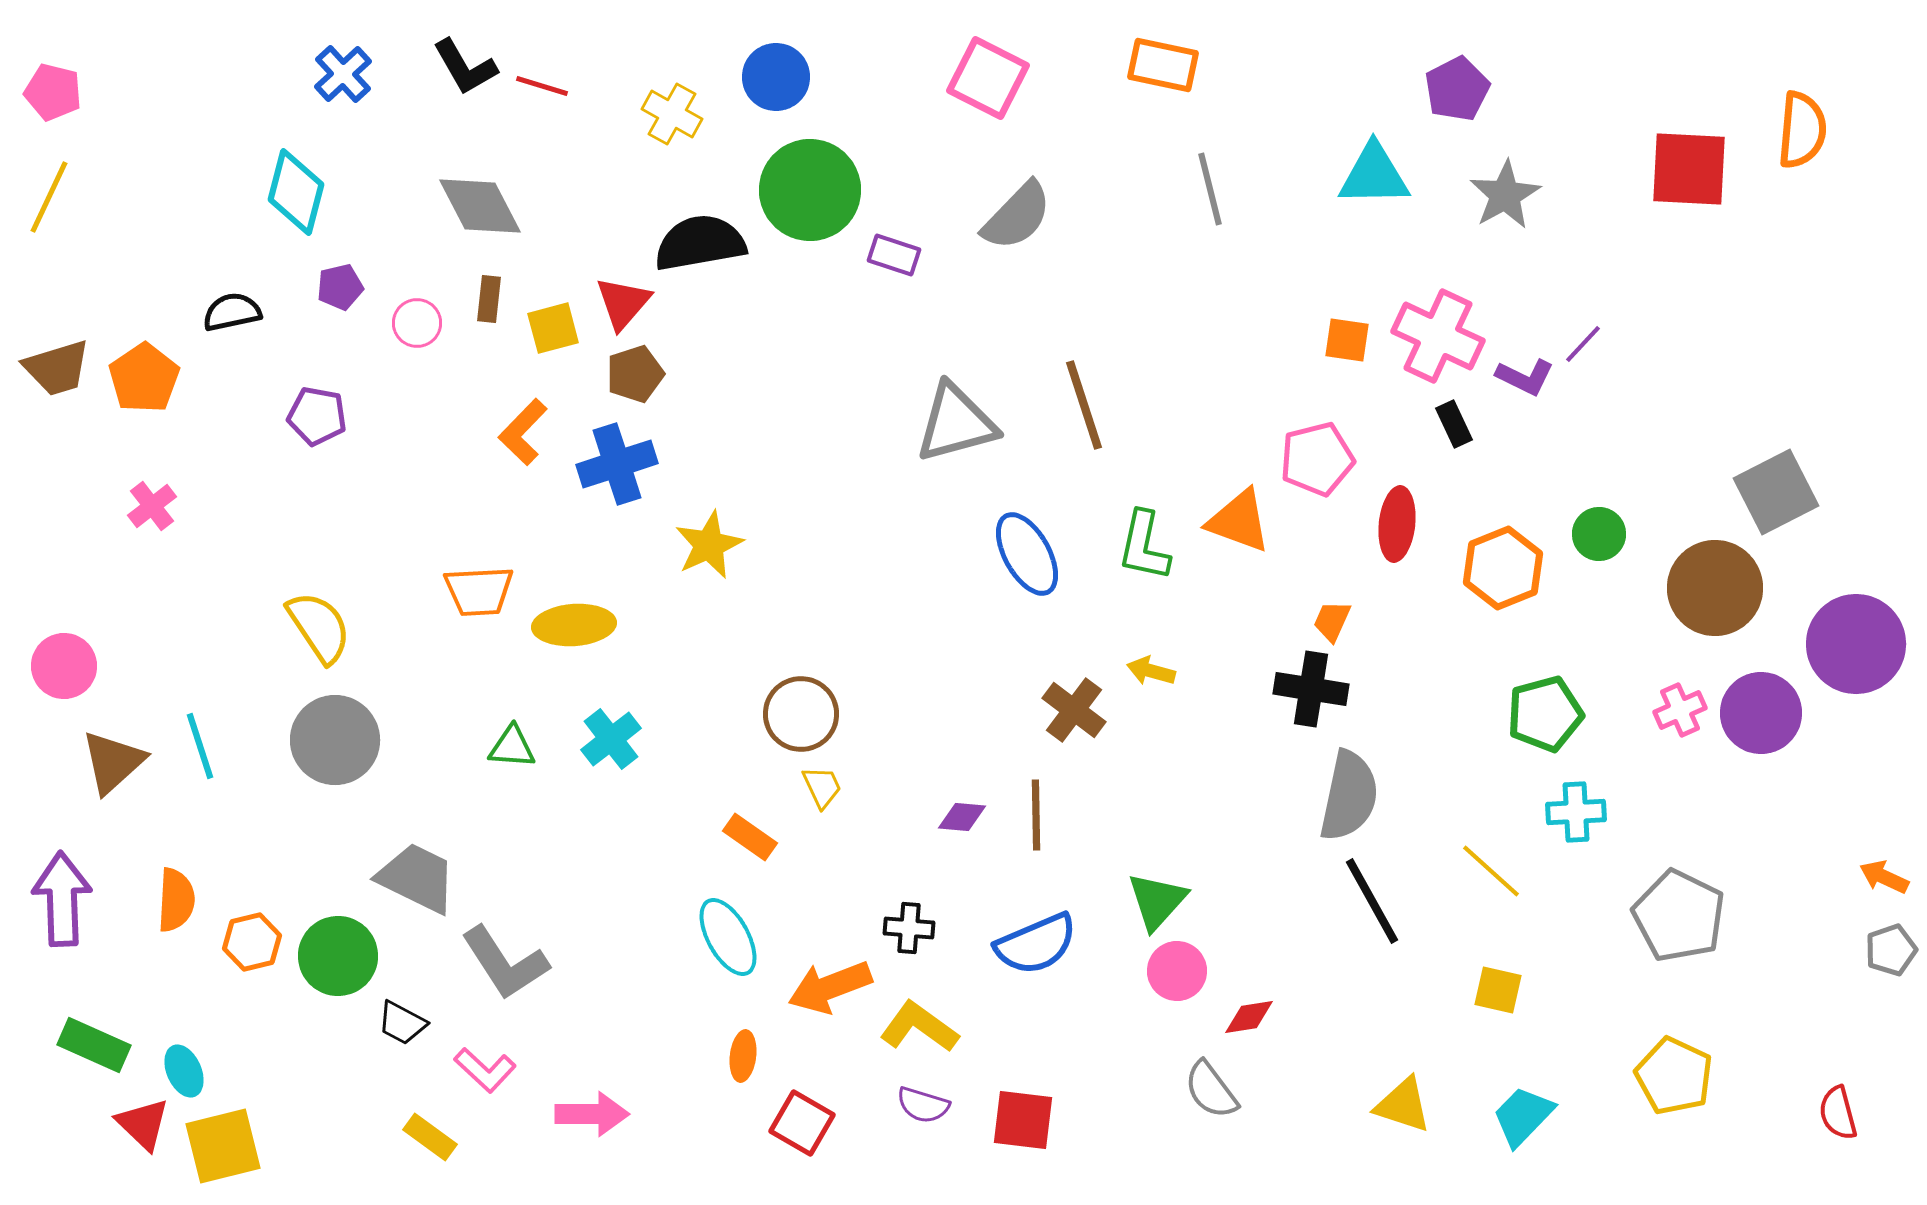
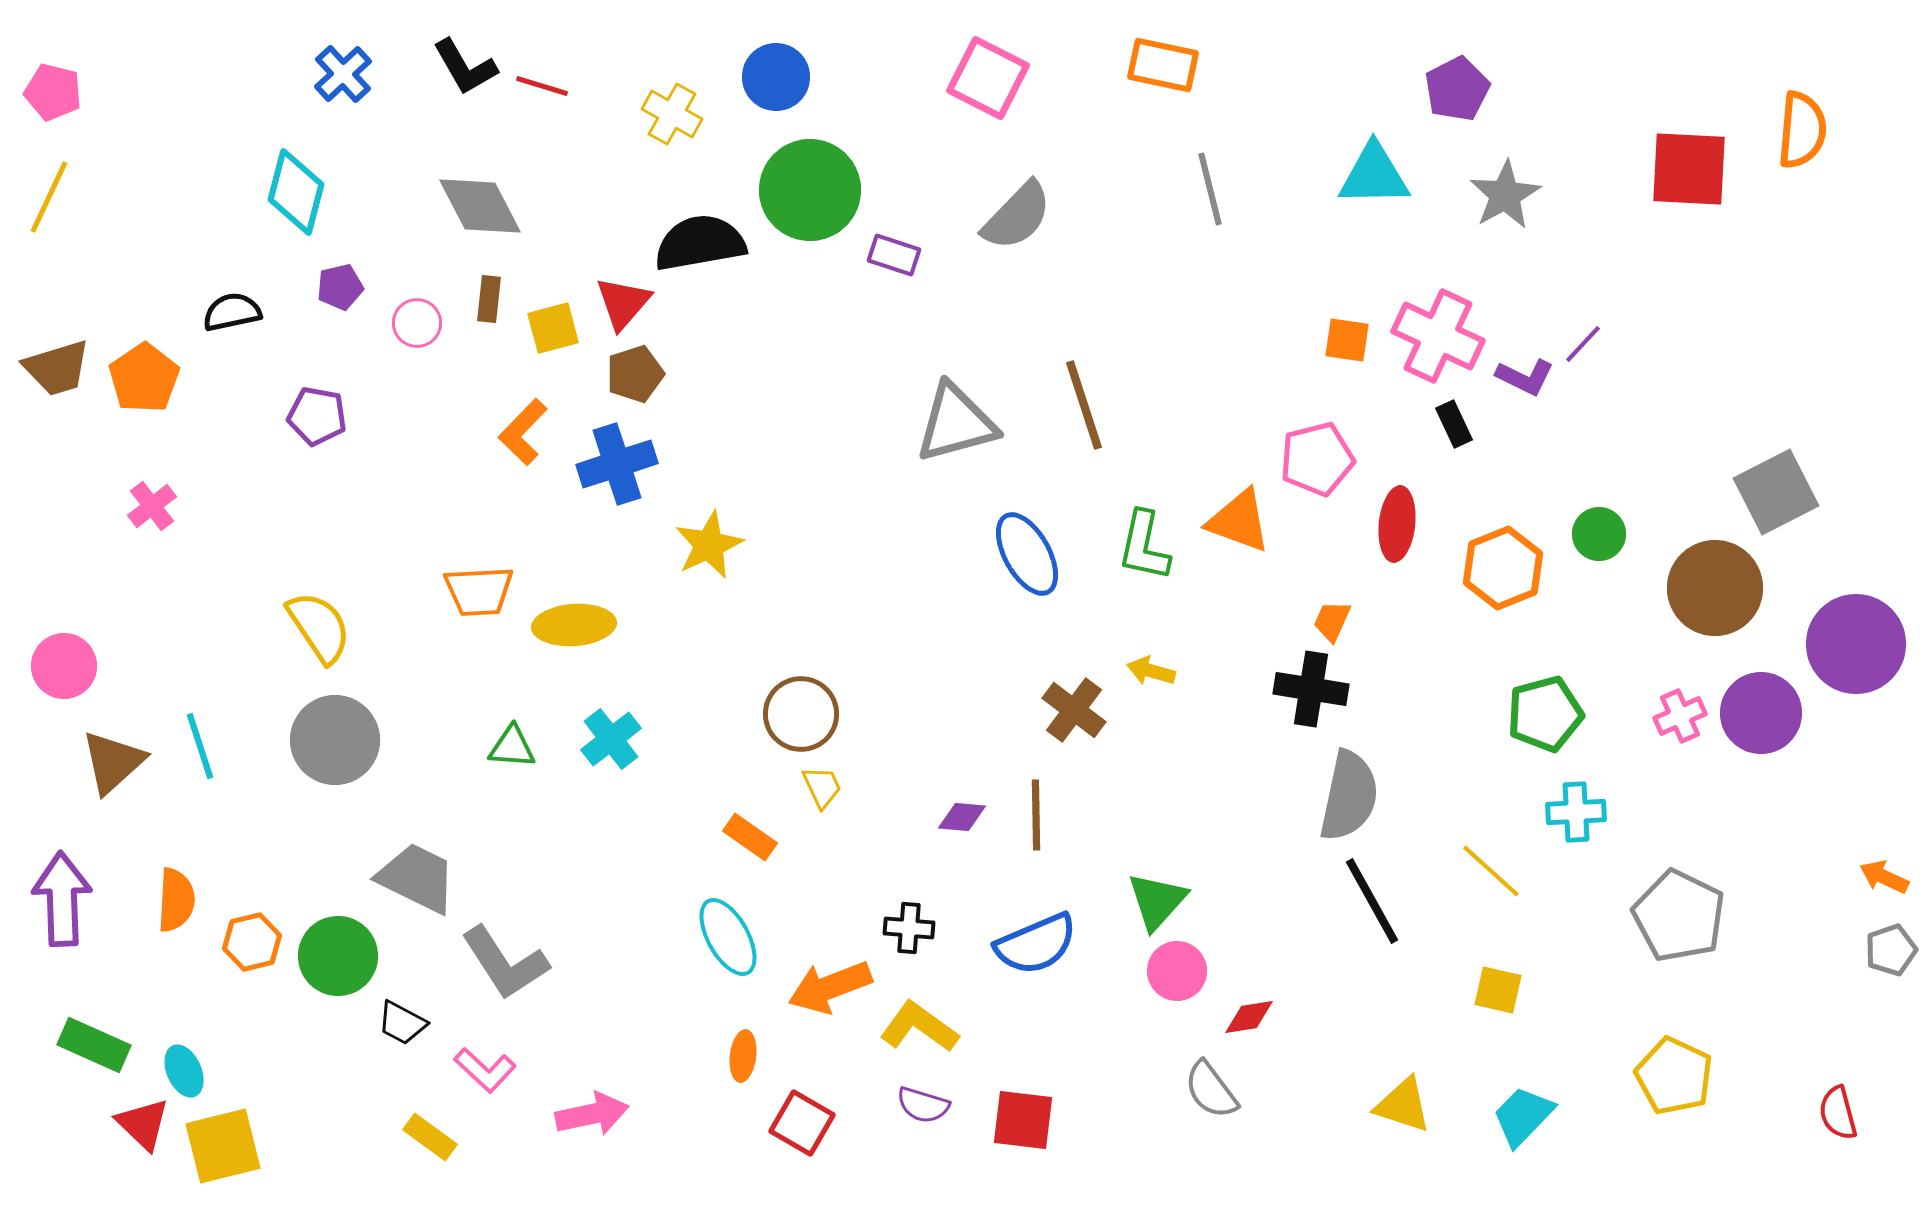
pink cross at (1680, 710): moved 6 px down
pink arrow at (592, 1114): rotated 12 degrees counterclockwise
